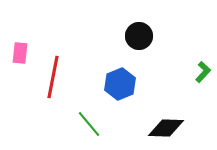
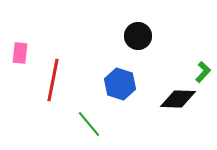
black circle: moved 1 px left
red line: moved 3 px down
blue hexagon: rotated 20 degrees counterclockwise
black diamond: moved 12 px right, 29 px up
